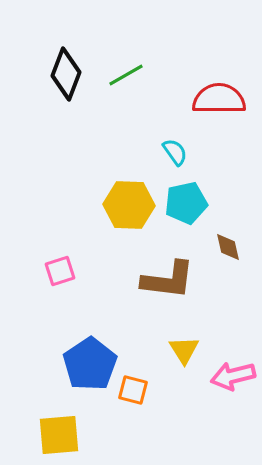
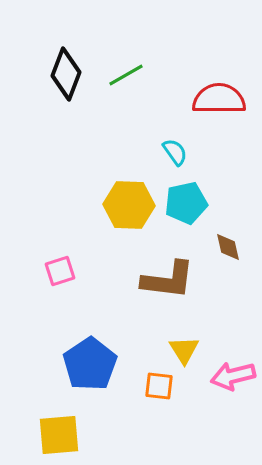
orange square: moved 26 px right, 4 px up; rotated 8 degrees counterclockwise
